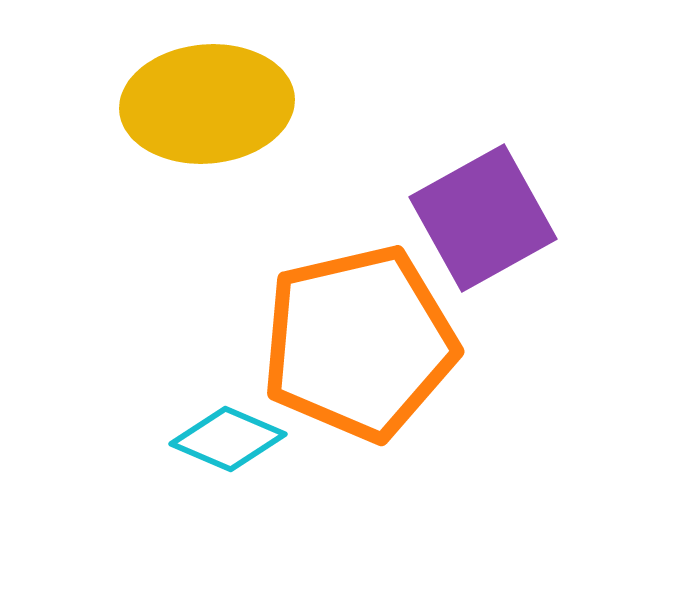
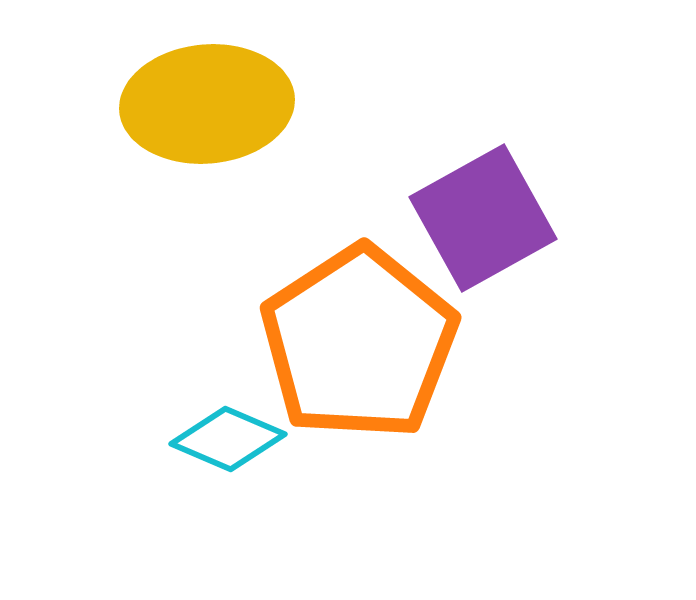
orange pentagon: rotated 20 degrees counterclockwise
